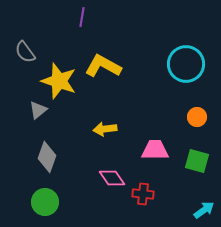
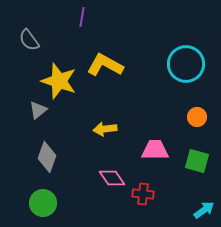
gray semicircle: moved 4 px right, 12 px up
yellow L-shape: moved 2 px right, 1 px up
green circle: moved 2 px left, 1 px down
